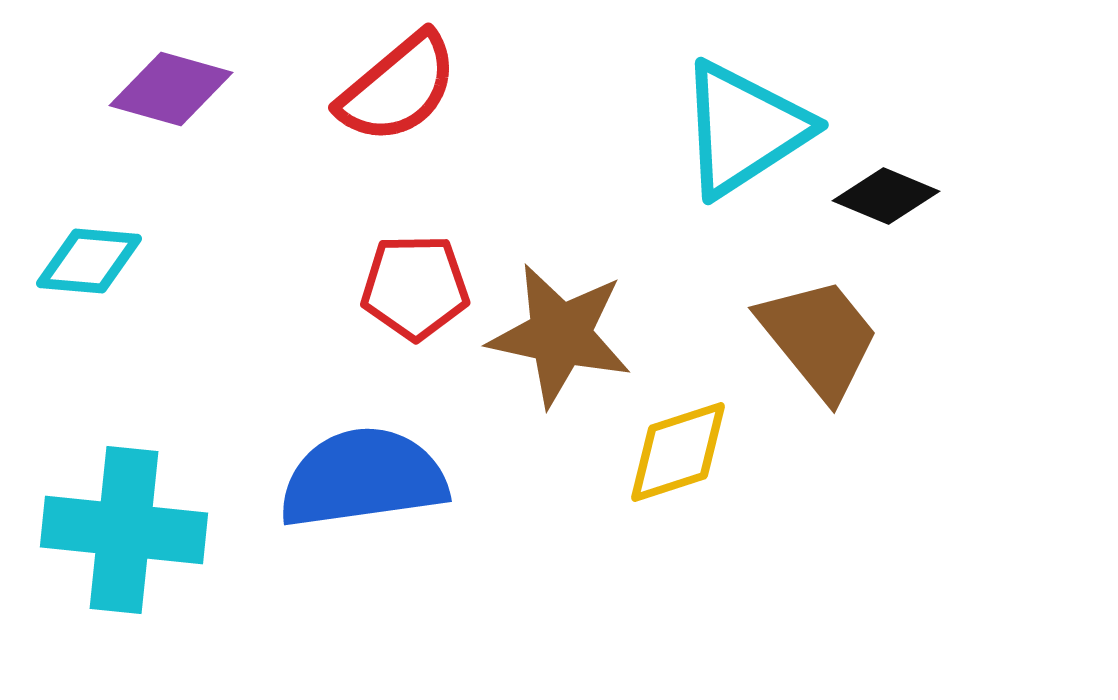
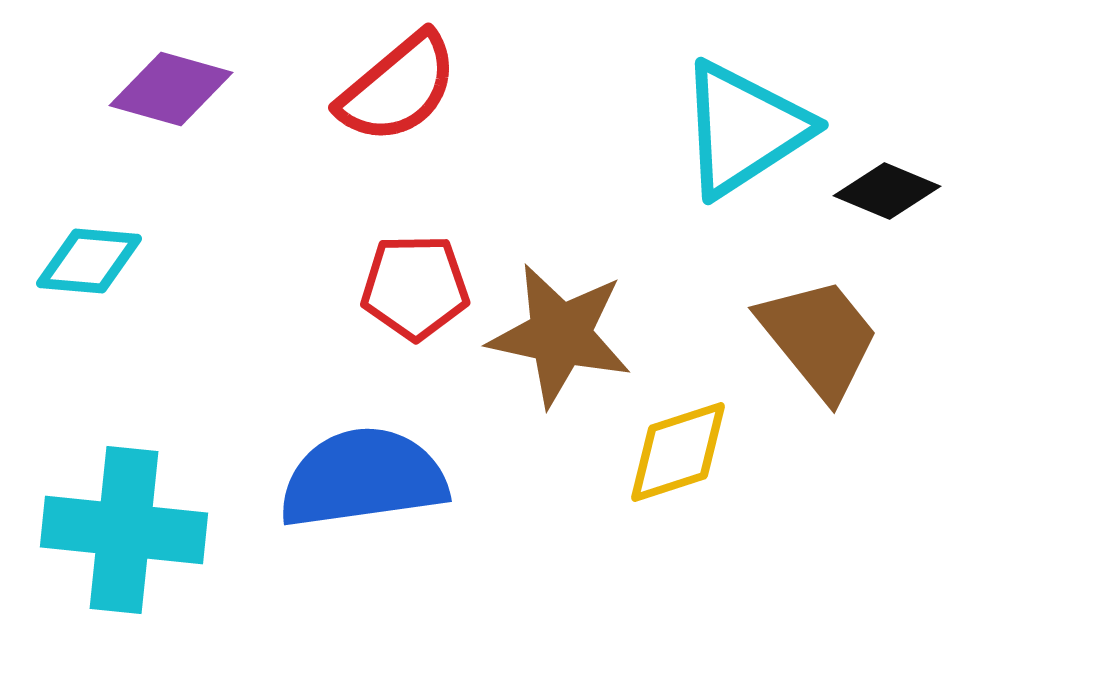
black diamond: moved 1 px right, 5 px up
